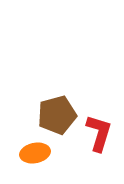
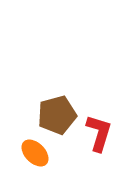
orange ellipse: rotated 56 degrees clockwise
